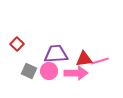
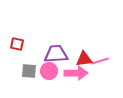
red square: rotated 32 degrees counterclockwise
gray square: rotated 21 degrees counterclockwise
